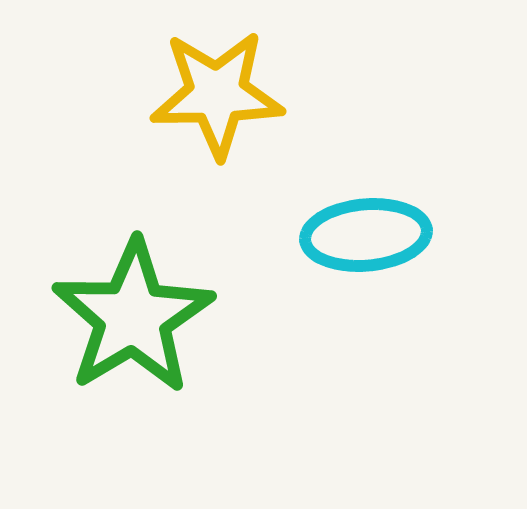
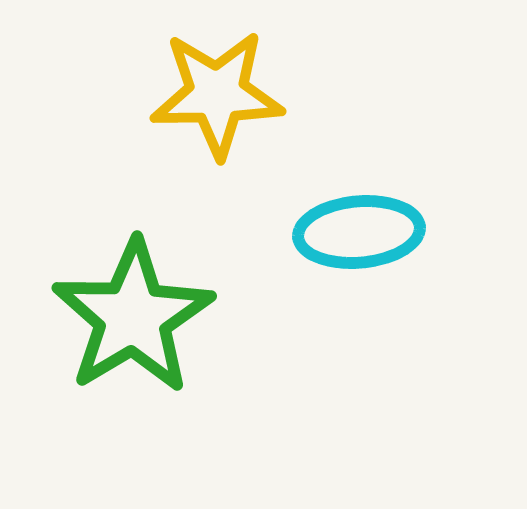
cyan ellipse: moved 7 px left, 3 px up
